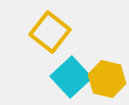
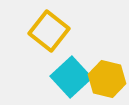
yellow square: moved 1 px left, 1 px up
